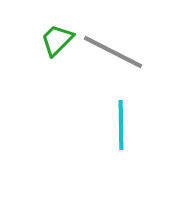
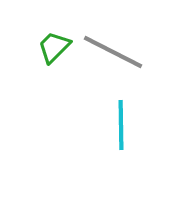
green trapezoid: moved 3 px left, 7 px down
